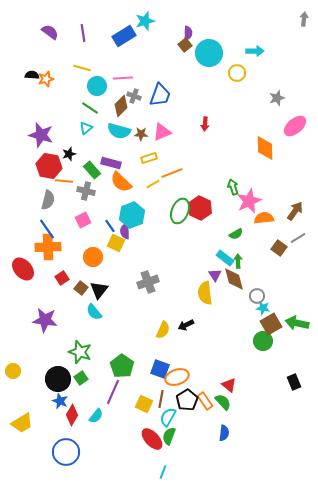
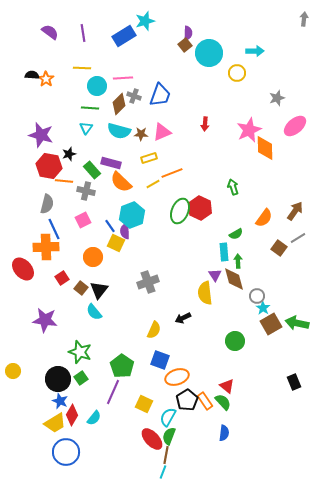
yellow line at (82, 68): rotated 12 degrees counterclockwise
orange star at (46, 79): rotated 21 degrees counterclockwise
brown diamond at (121, 106): moved 2 px left, 2 px up
green line at (90, 108): rotated 30 degrees counterclockwise
cyan triangle at (86, 128): rotated 16 degrees counterclockwise
gray semicircle at (48, 200): moved 1 px left, 4 px down
pink star at (249, 201): moved 71 px up
orange semicircle at (264, 218): rotated 132 degrees clockwise
blue line at (47, 229): moved 7 px right; rotated 10 degrees clockwise
orange cross at (48, 247): moved 2 px left
cyan rectangle at (225, 258): moved 1 px left, 6 px up; rotated 48 degrees clockwise
cyan star at (263, 308): rotated 24 degrees clockwise
black arrow at (186, 325): moved 3 px left, 7 px up
yellow semicircle at (163, 330): moved 9 px left
green circle at (263, 341): moved 28 px left
blue square at (160, 369): moved 9 px up
red triangle at (229, 385): moved 2 px left, 1 px down
brown line at (161, 399): moved 5 px right, 56 px down
cyan semicircle at (96, 416): moved 2 px left, 2 px down
yellow trapezoid at (22, 423): moved 33 px right
